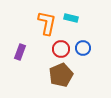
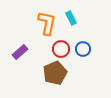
cyan rectangle: rotated 48 degrees clockwise
blue circle: moved 1 px down
purple rectangle: rotated 28 degrees clockwise
brown pentagon: moved 6 px left, 2 px up
